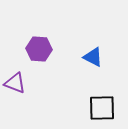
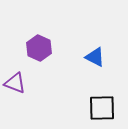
purple hexagon: moved 1 px up; rotated 20 degrees clockwise
blue triangle: moved 2 px right
